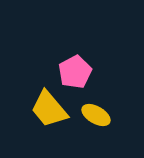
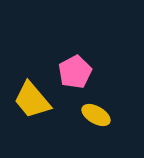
yellow trapezoid: moved 17 px left, 9 px up
